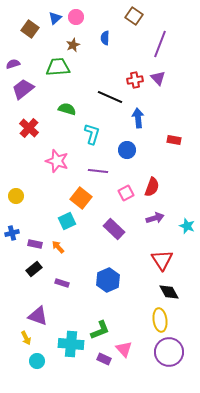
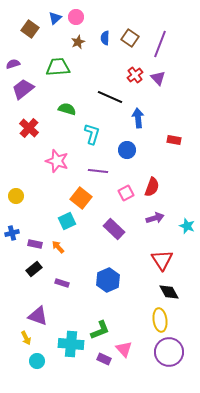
brown square at (134, 16): moved 4 px left, 22 px down
brown star at (73, 45): moved 5 px right, 3 px up
red cross at (135, 80): moved 5 px up; rotated 28 degrees counterclockwise
